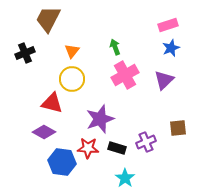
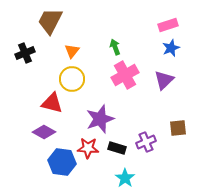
brown trapezoid: moved 2 px right, 2 px down
